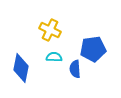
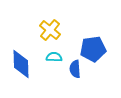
yellow cross: rotated 15 degrees clockwise
blue diamond: moved 4 px up; rotated 12 degrees counterclockwise
